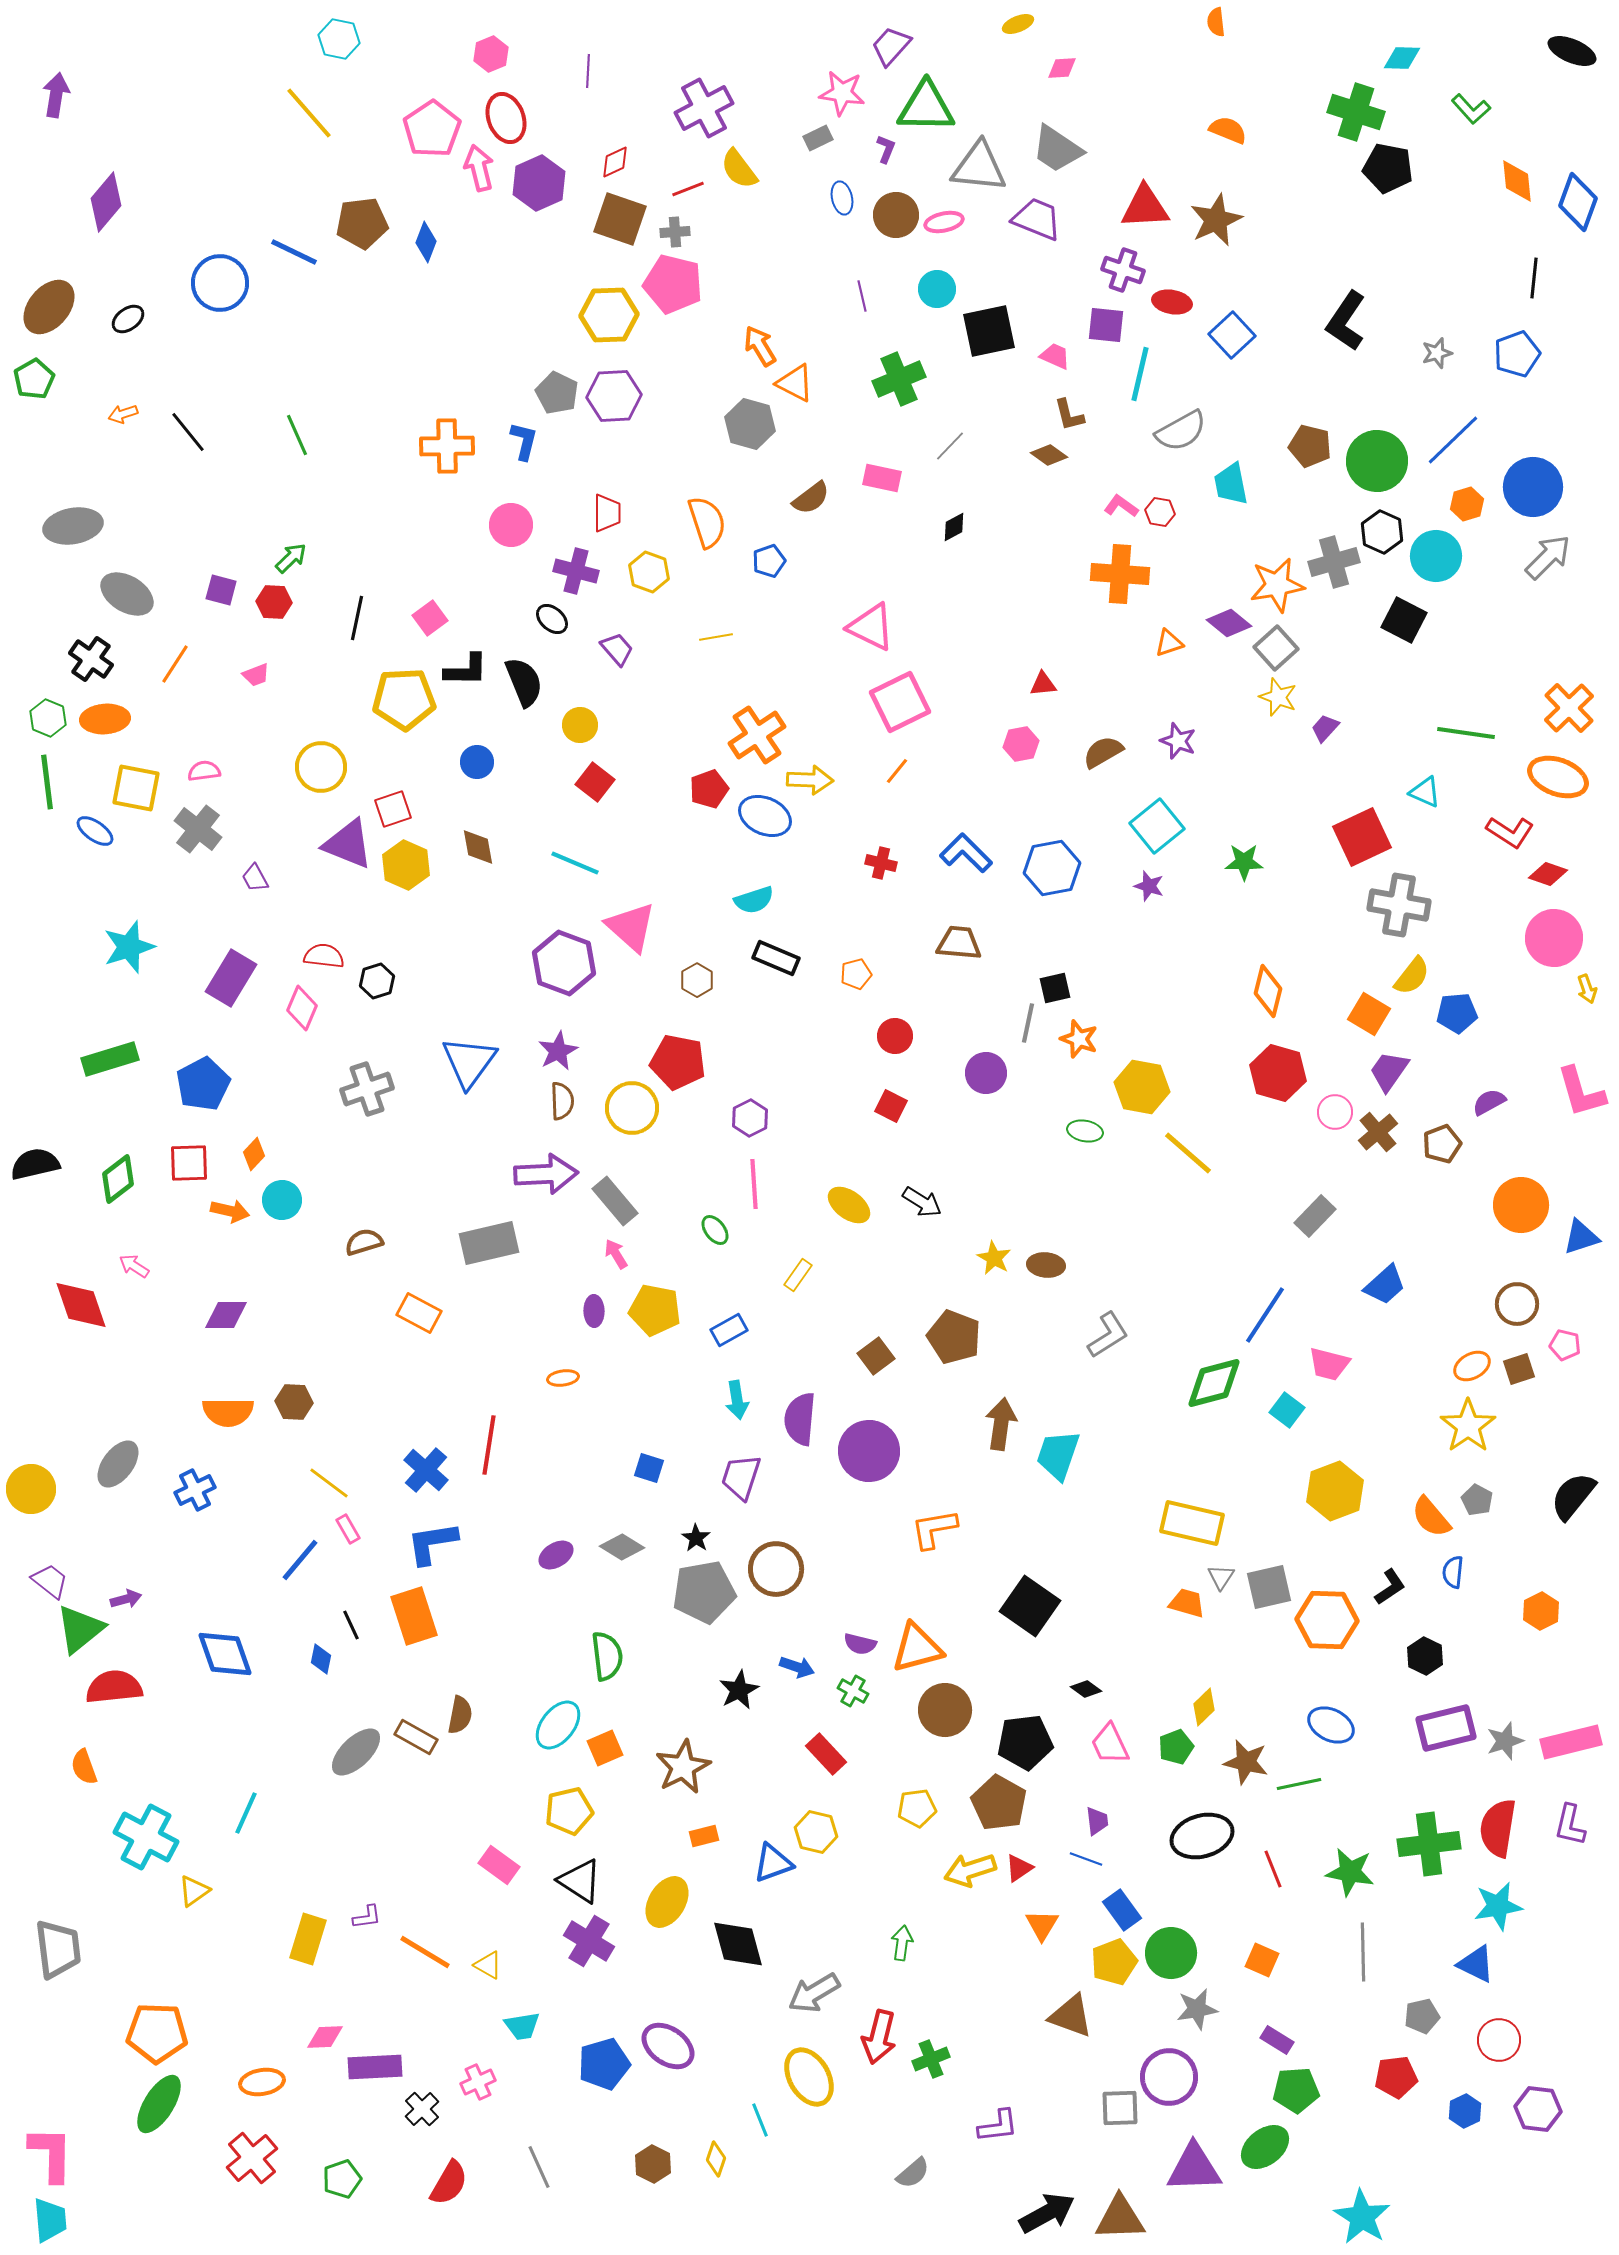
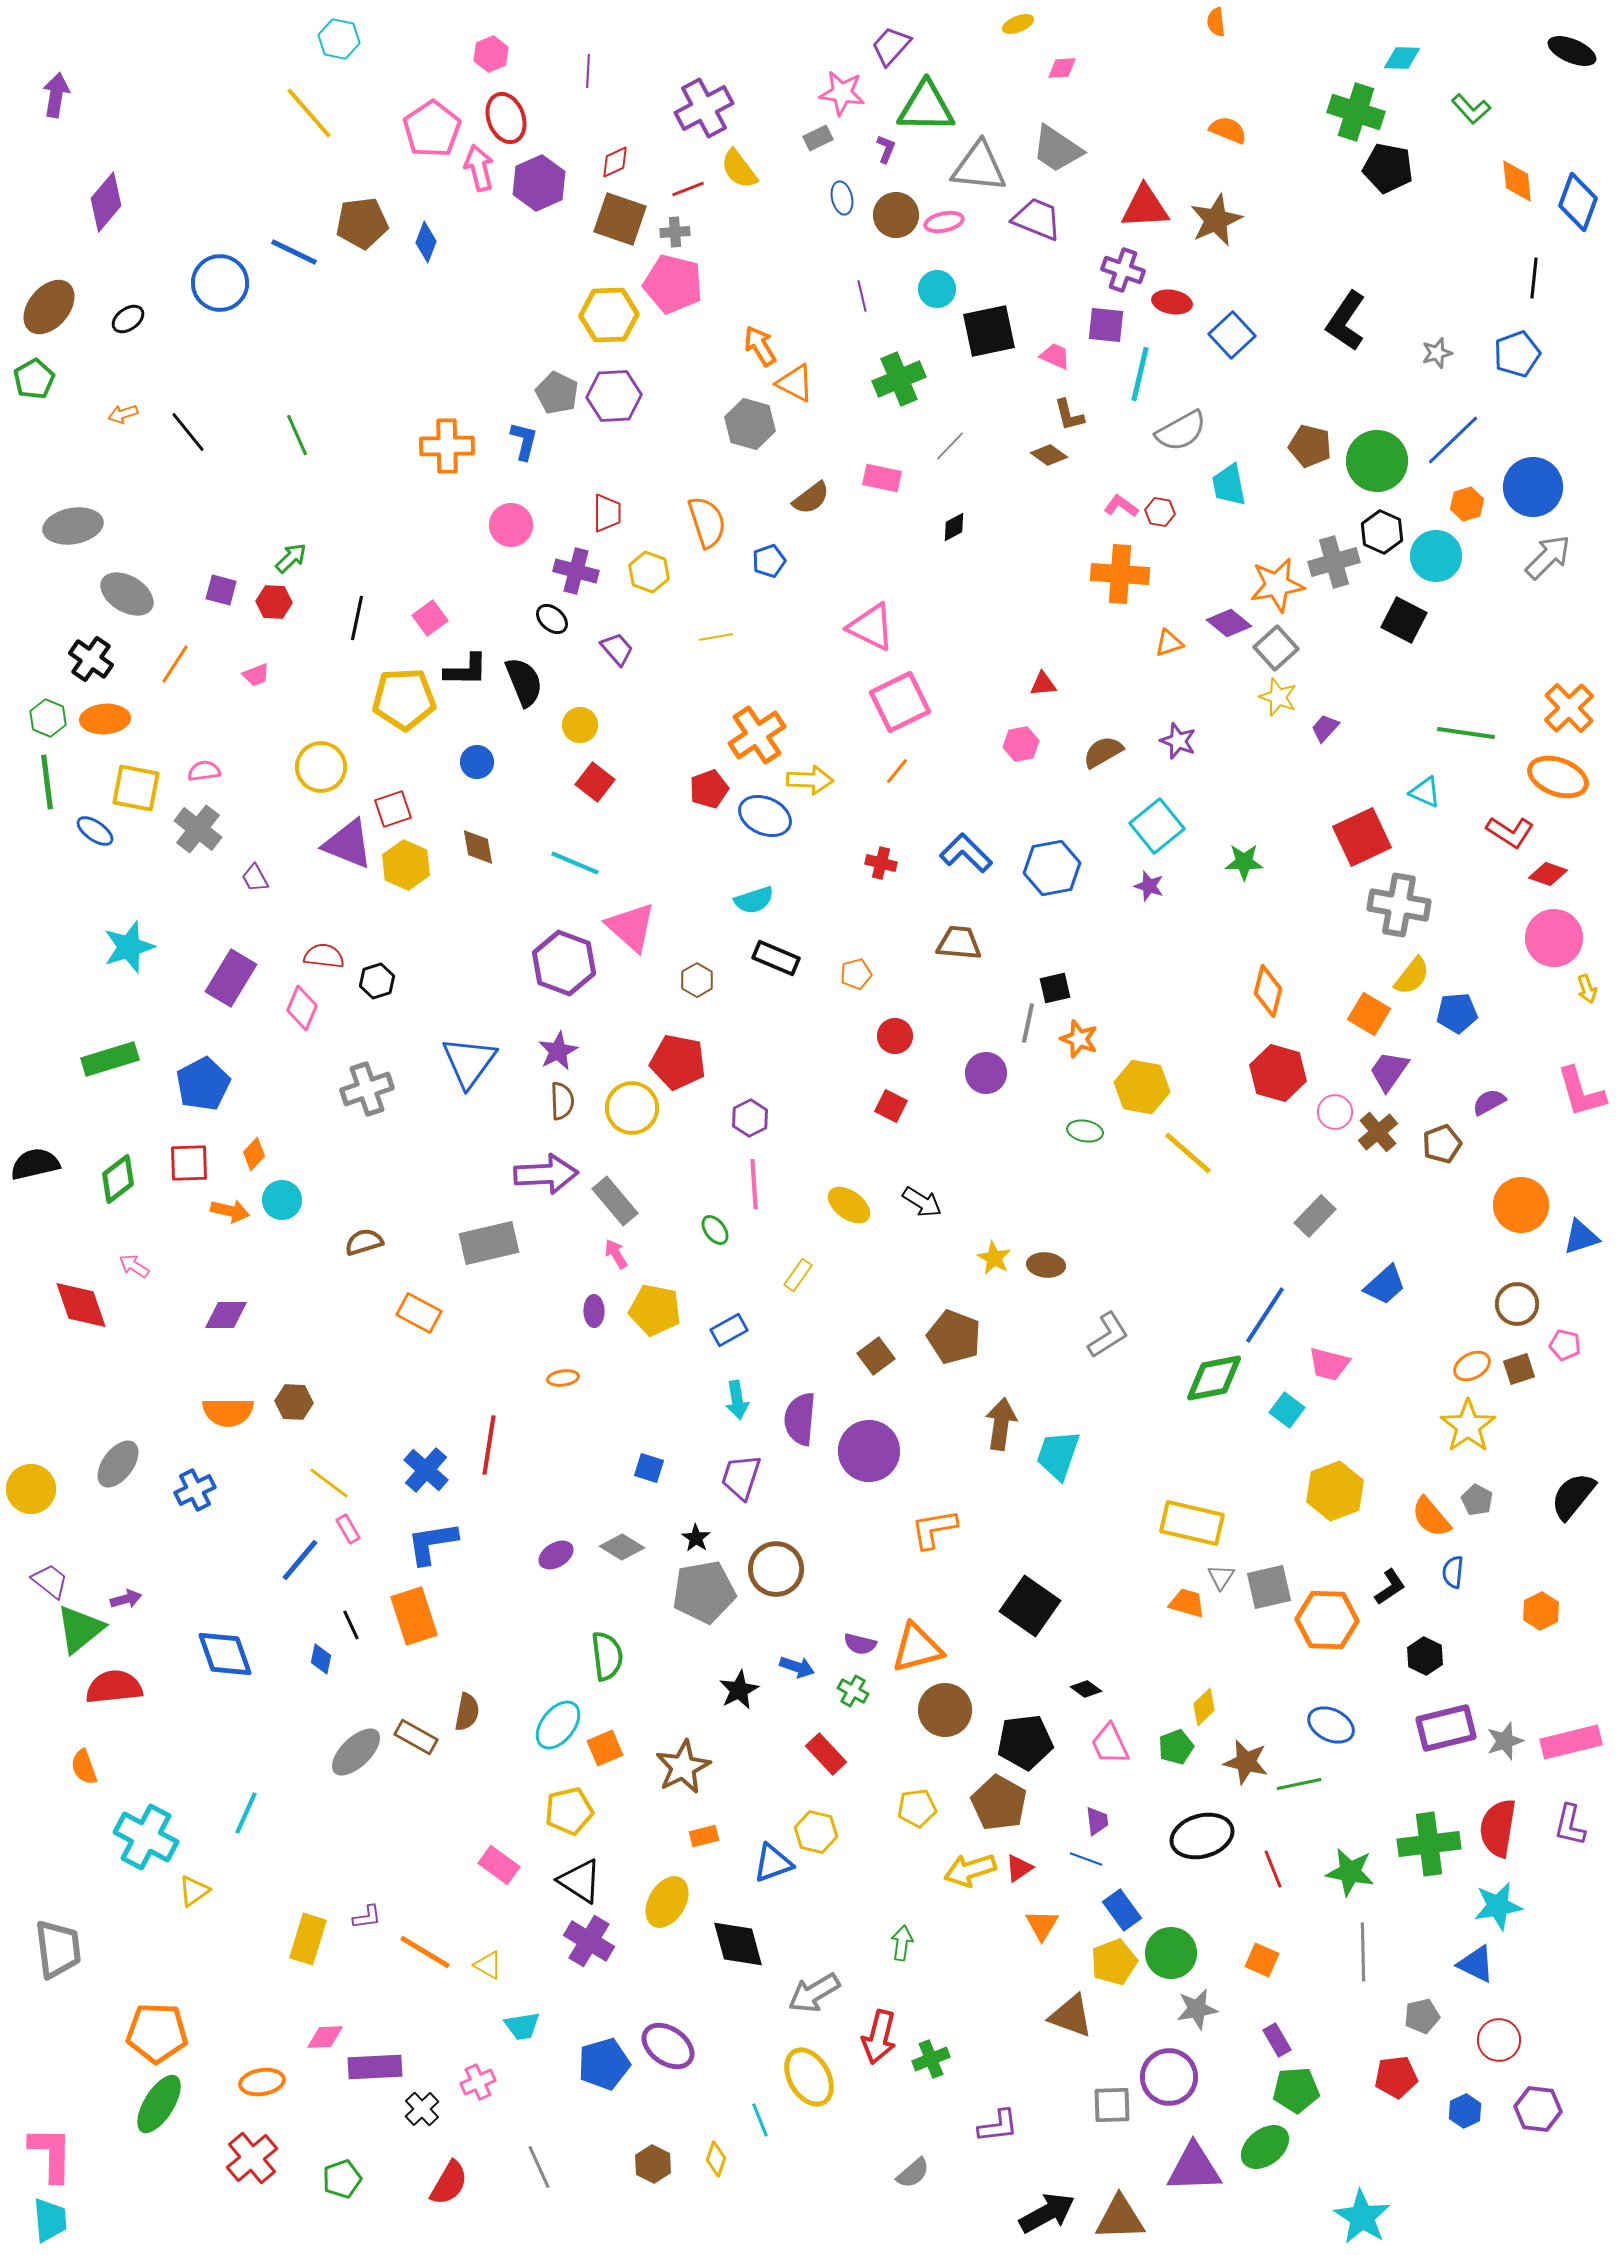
cyan trapezoid at (1231, 484): moved 2 px left, 1 px down
green diamond at (1214, 1383): moved 5 px up; rotated 4 degrees clockwise
brown semicircle at (460, 1715): moved 7 px right, 3 px up
purple rectangle at (1277, 2040): rotated 28 degrees clockwise
gray square at (1120, 2108): moved 8 px left, 3 px up
